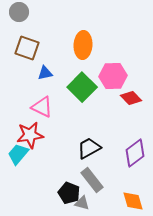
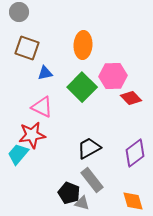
red star: moved 2 px right
